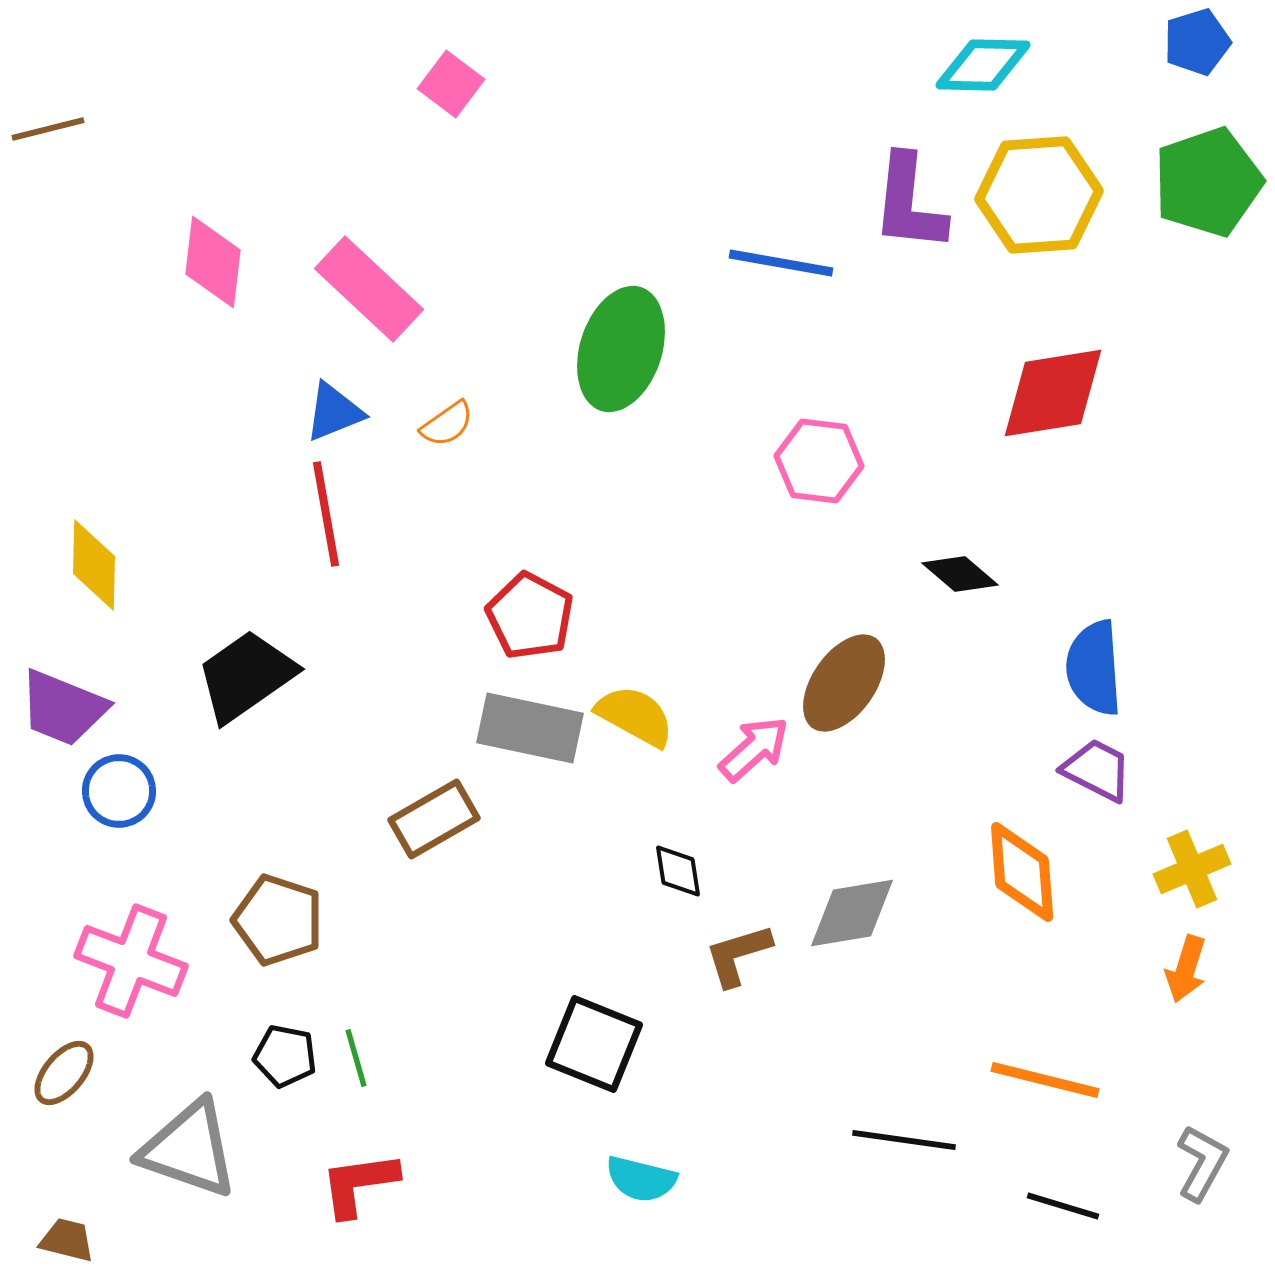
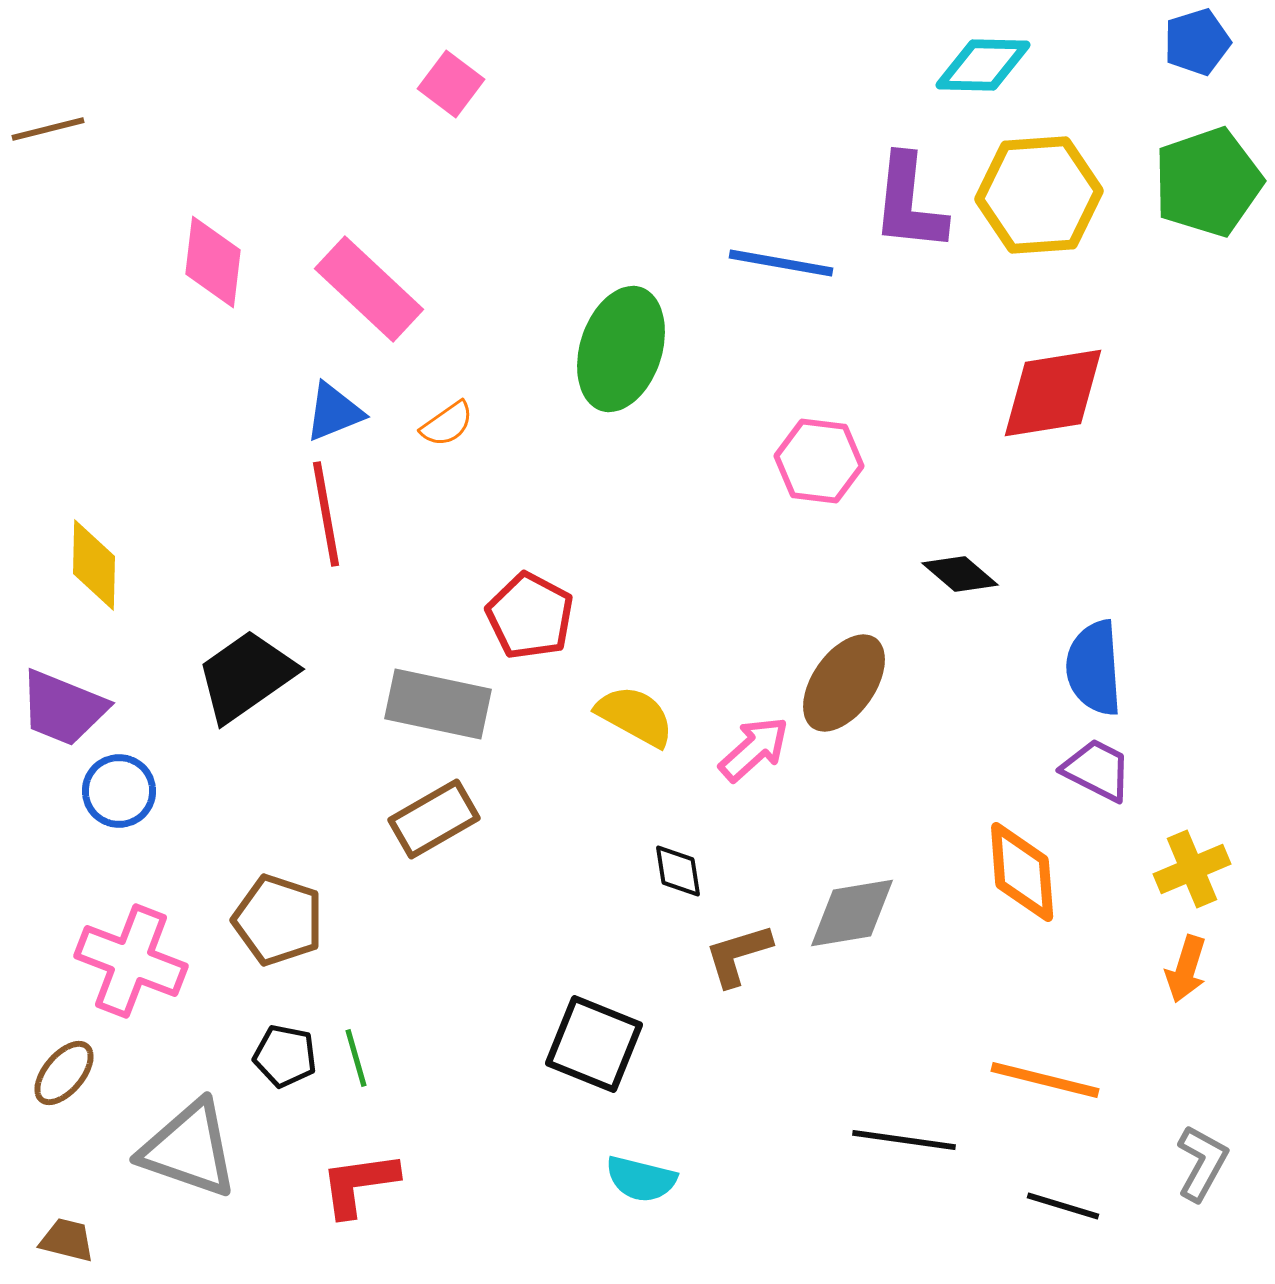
gray rectangle at (530, 728): moved 92 px left, 24 px up
